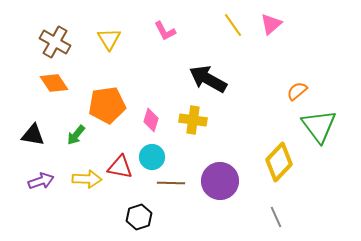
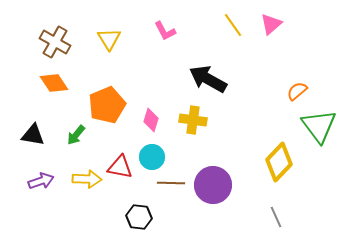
orange pentagon: rotated 15 degrees counterclockwise
purple circle: moved 7 px left, 4 px down
black hexagon: rotated 25 degrees clockwise
